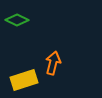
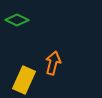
yellow rectangle: rotated 48 degrees counterclockwise
